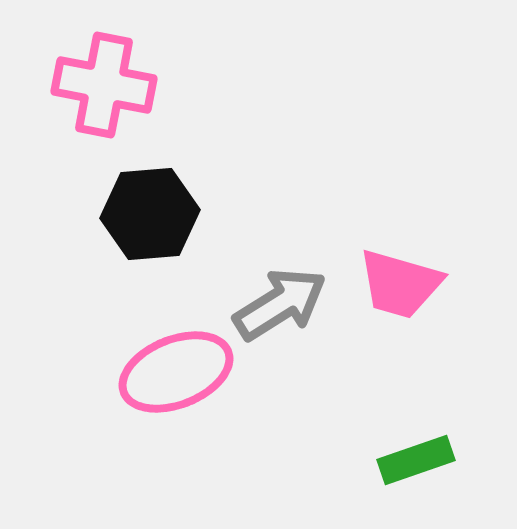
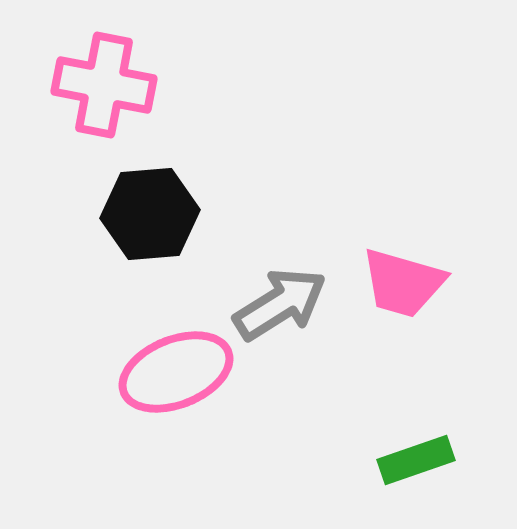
pink trapezoid: moved 3 px right, 1 px up
